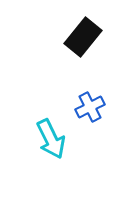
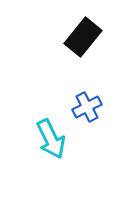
blue cross: moved 3 px left
